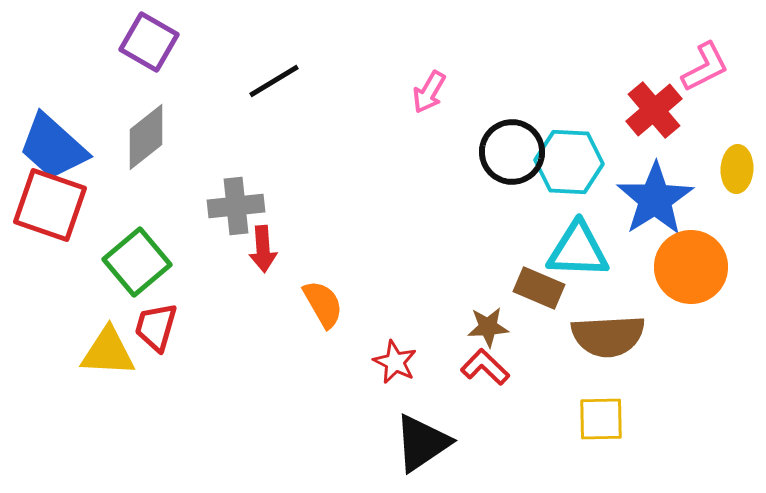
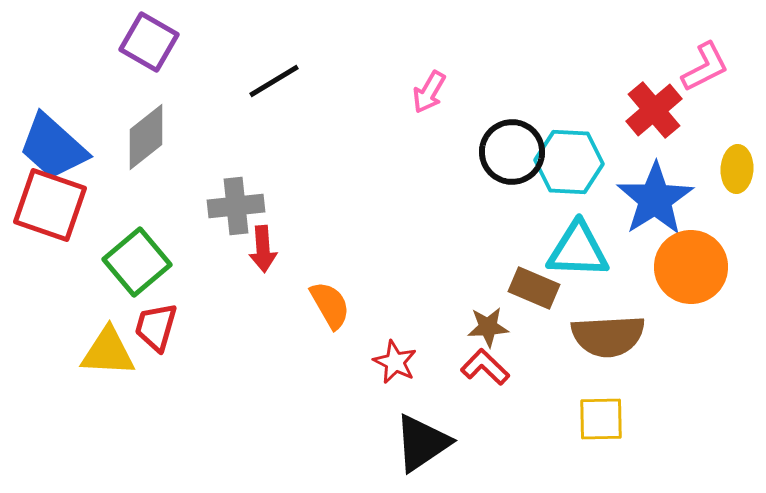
brown rectangle: moved 5 px left
orange semicircle: moved 7 px right, 1 px down
